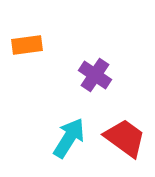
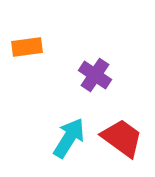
orange rectangle: moved 2 px down
red trapezoid: moved 3 px left
